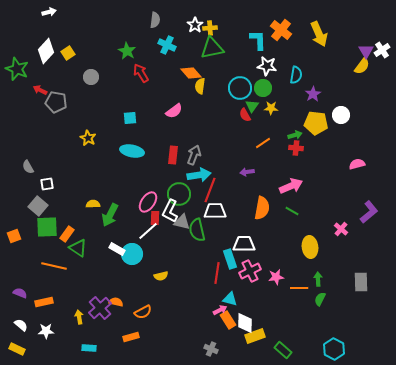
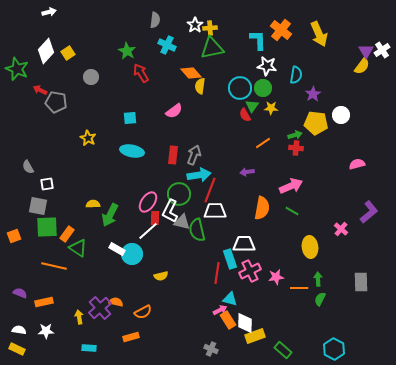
gray square at (38, 206): rotated 30 degrees counterclockwise
white semicircle at (21, 325): moved 2 px left, 5 px down; rotated 32 degrees counterclockwise
